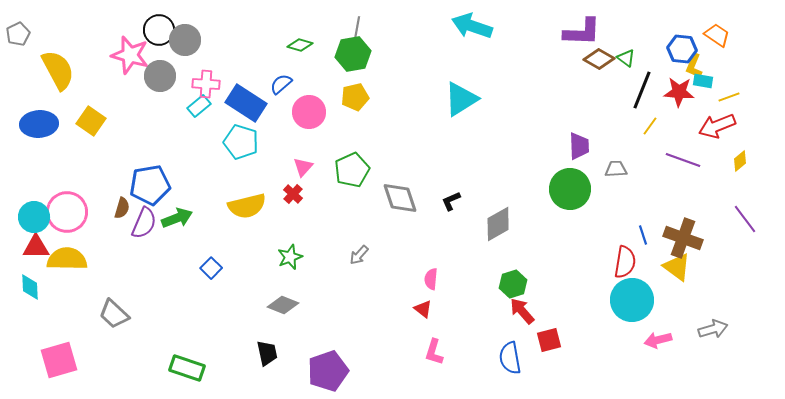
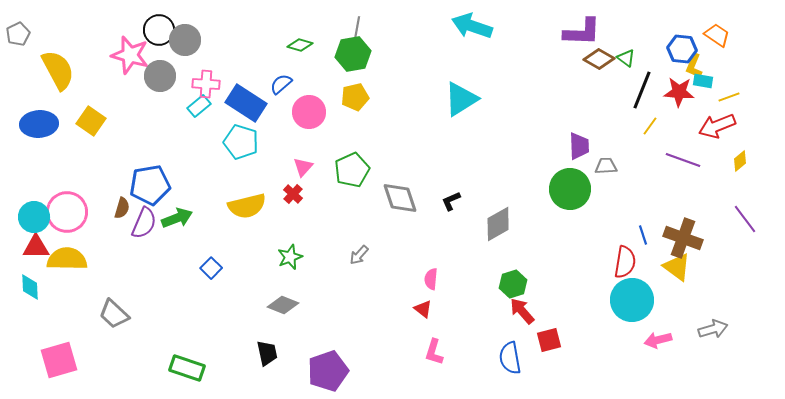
gray trapezoid at (616, 169): moved 10 px left, 3 px up
